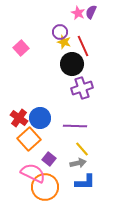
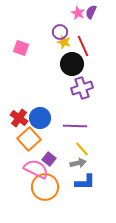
pink square: rotated 28 degrees counterclockwise
pink semicircle: moved 3 px right, 4 px up
